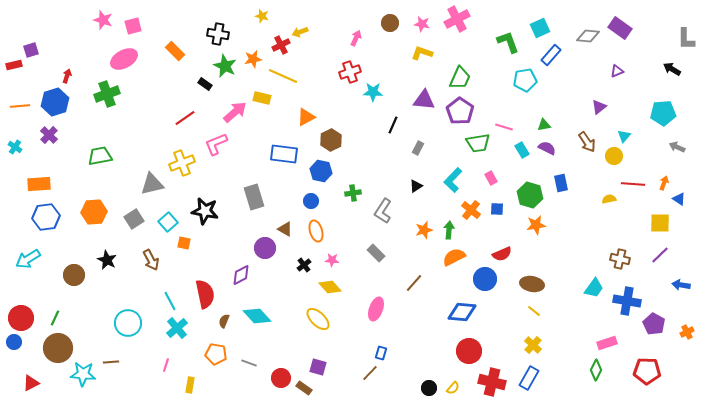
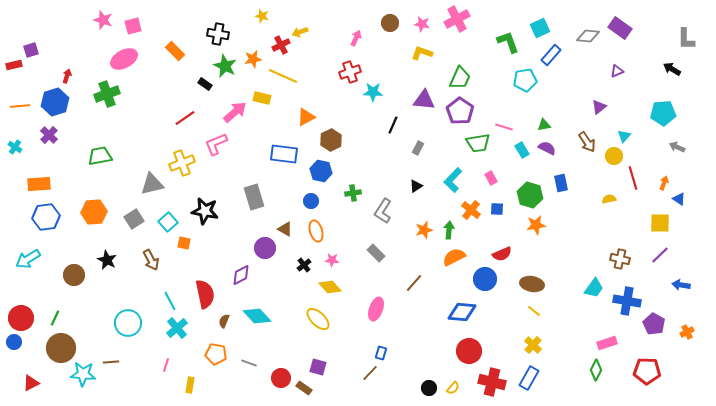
red line at (633, 184): moved 6 px up; rotated 70 degrees clockwise
brown circle at (58, 348): moved 3 px right
